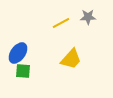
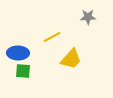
yellow line: moved 9 px left, 14 px down
blue ellipse: rotated 55 degrees clockwise
